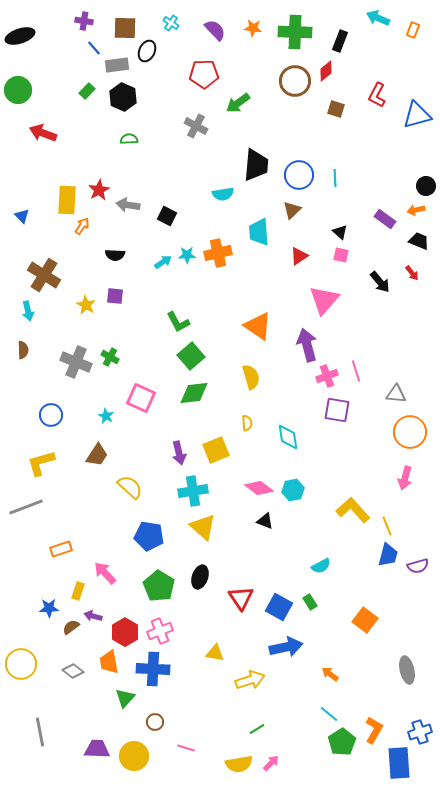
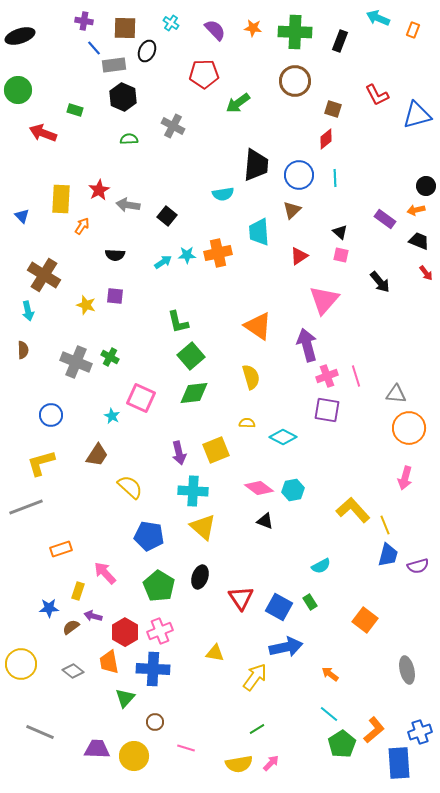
gray rectangle at (117, 65): moved 3 px left
red diamond at (326, 71): moved 68 px down
green rectangle at (87, 91): moved 12 px left, 19 px down; rotated 63 degrees clockwise
red L-shape at (377, 95): rotated 55 degrees counterclockwise
brown square at (336, 109): moved 3 px left
gray cross at (196, 126): moved 23 px left
yellow rectangle at (67, 200): moved 6 px left, 1 px up
black square at (167, 216): rotated 12 degrees clockwise
red arrow at (412, 273): moved 14 px right
yellow star at (86, 305): rotated 12 degrees counterclockwise
green L-shape at (178, 322): rotated 15 degrees clockwise
pink line at (356, 371): moved 5 px down
purple square at (337, 410): moved 10 px left
cyan star at (106, 416): moved 6 px right
yellow semicircle at (247, 423): rotated 84 degrees counterclockwise
orange circle at (410, 432): moved 1 px left, 4 px up
cyan diamond at (288, 437): moved 5 px left; rotated 56 degrees counterclockwise
cyan cross at (193, 491): rotated 12 degrees clockwise
yellow line at (387, 526): moved 2 px left, 1 px up
yellow arrow at (250, 680): moved 5 px right, 3 px up; rotated 36 degrees counterclockwise
orange L-shape at (374, 730): rotated 20 degrees clockwise
gray line at (40, 732): rotated 56 degrees counterclockwise
green pentagon at (342, 742): moved 2 px down
